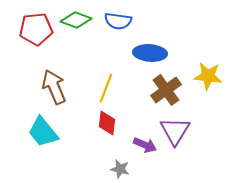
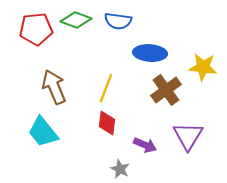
yellow star: moved 5 px left, 9 px up
purple triangle: moved 13 px right, 5 px down
gray star: rotated 12 degrees clockwise
